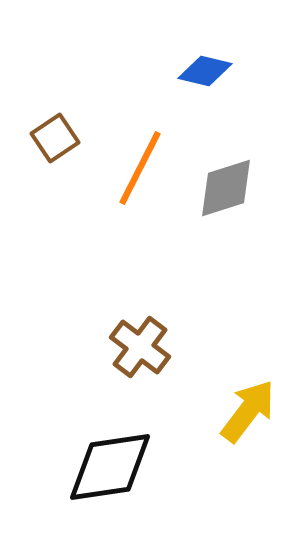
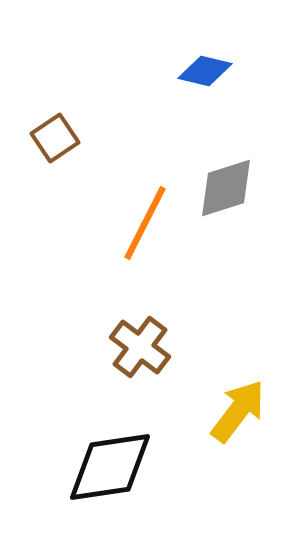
orange line: moved 5 px right, 55 px down
yellow arrow: moved 10 px left
